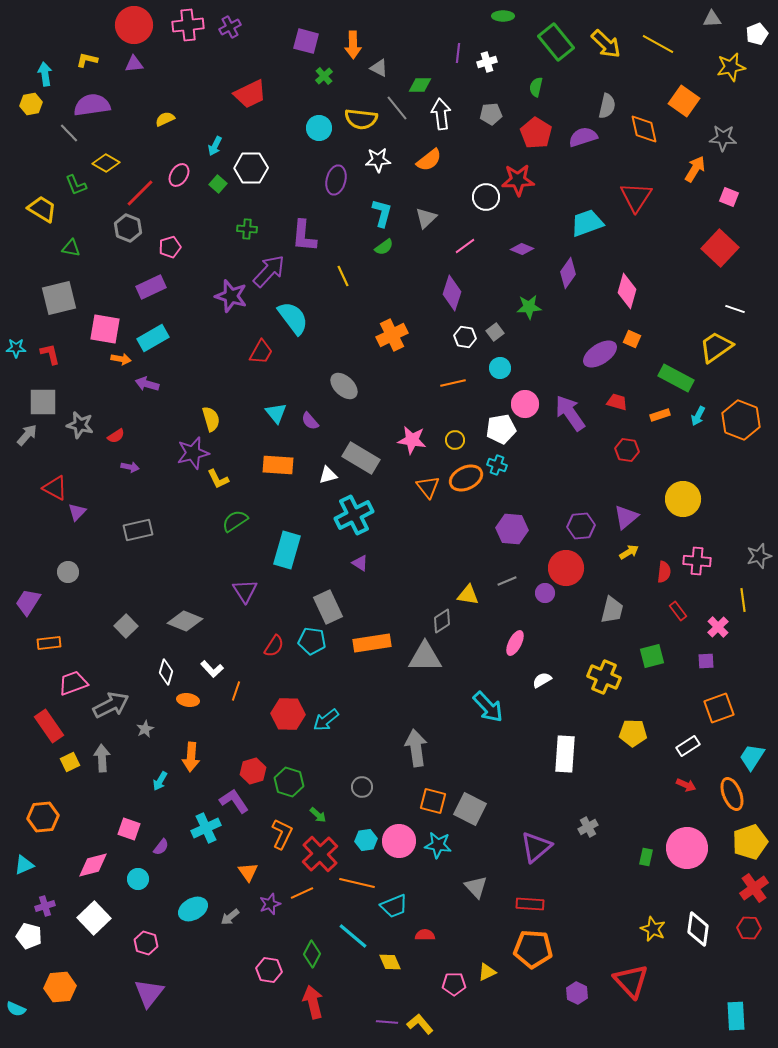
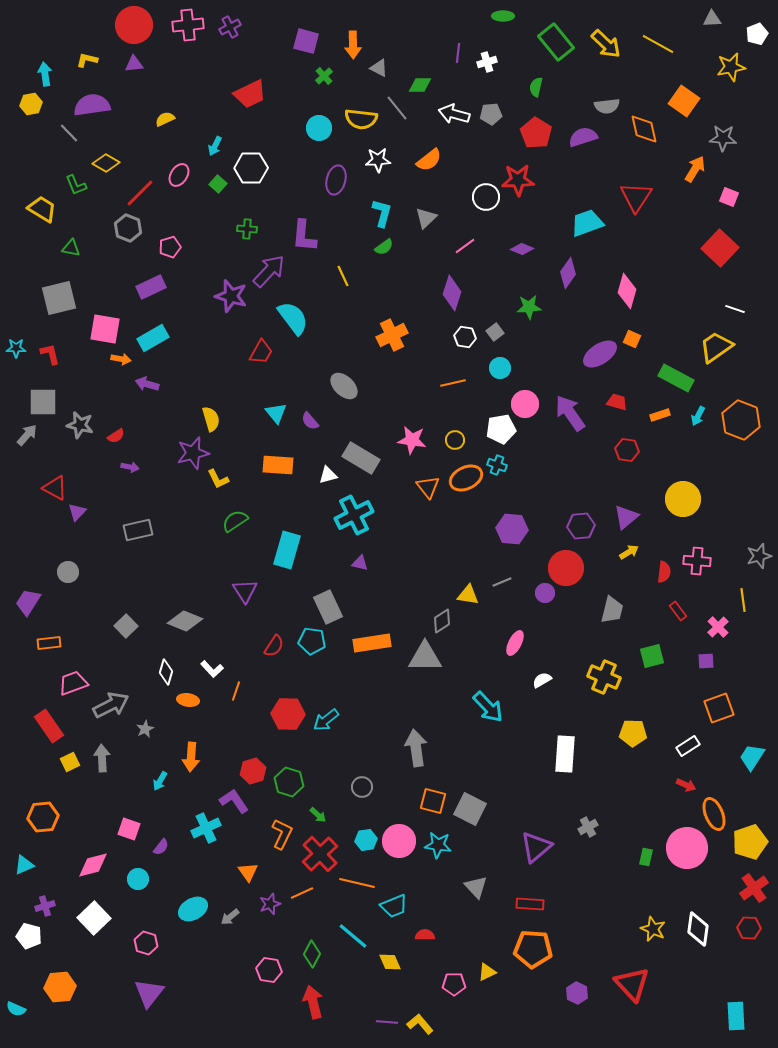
gray semicircle at (607, 106): rotated 70 degrees clockwise
white arrow at (441, 114): moved 13 px right; rotated 68 degrees counterclockwise
purple triangle at (360, 563): rotated 18 degrees counterclockwise
gray line at (507, 581): moved 5 px left, 1 px down
orange ellipse at (732, 794): moved 18 px left, 20 px down
red triangle at (631, 981): moved 1 px right, 3 px down
